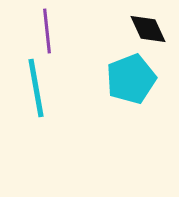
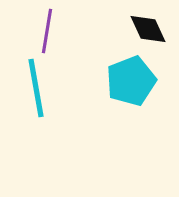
purple line: rotated 15 degrees clockwise
cyan pentagon: moved 2 px down
